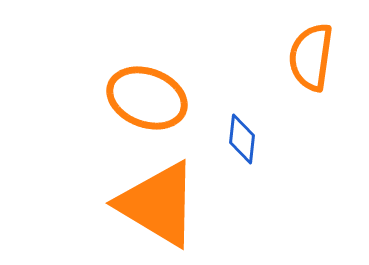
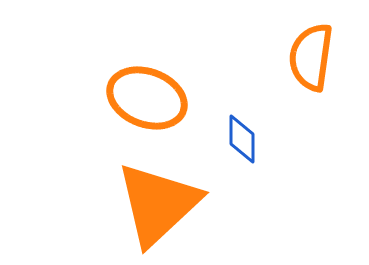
blue diamond: rotated 6 degrees counterclockwise
orange triangle: rotated 46 degrees clockwise
